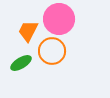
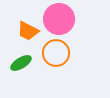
orange trapezoid: rotated 90 degrees counterclockwise
orange circle: moved 4 px right, 2 px down
